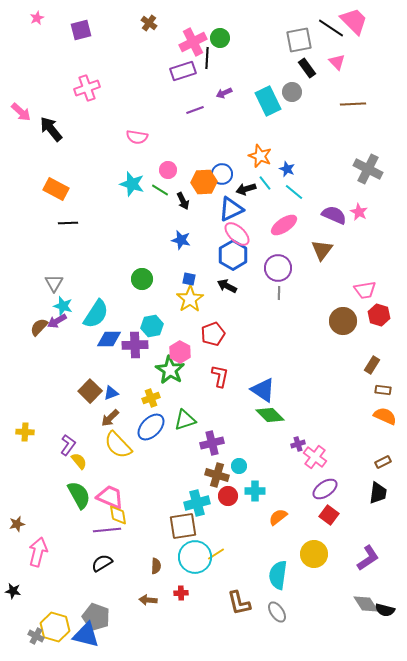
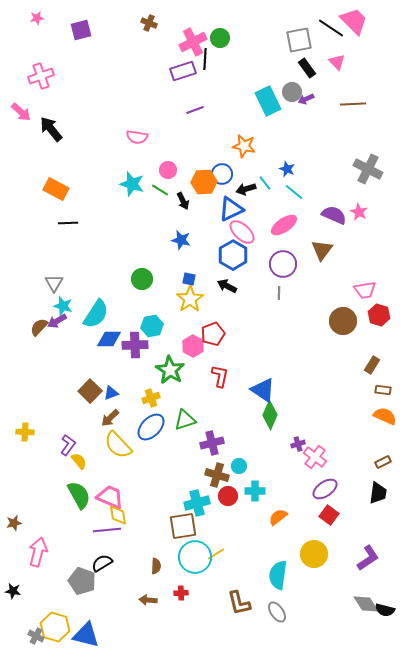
pink star at (37, 18): rotated 16 degrees clockwise
brown cross at (149, 23): rotated 14 degrees counterclockwise
black line at (207, 58): moved 2 px left, 1 px down
pink cross at (87, 88): moved 46 px left, 12 px up
purple arrow at (224, 93): moved 82 px right, 6 px down
orange star at (260, 156): moved 16 px left, 10 px up; rotated 10 degrees counterclockwise
pink ellipse at (237, 234): moved 5 px right, 2 px up
purple circle at (278, 268): moved 5 px right, 4 px up
pink hexagon at (180, 352): moved 13 px right, 6 px up
green diamond at (270, 415): rotated 68 degrees clockwise
brown star at (17, 524): moved 3 px left, 1 px up
gray pentagon at (96, 617): moved 14 px left, 36 px up
